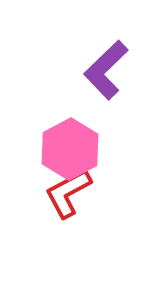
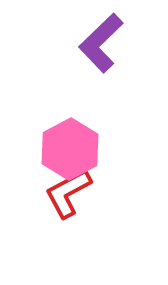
purple L-shape: moved 5 px left, 27 px up
